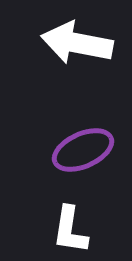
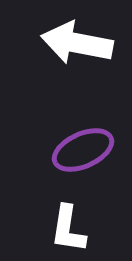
white L-shape: moved 2 px left, 1 px up
